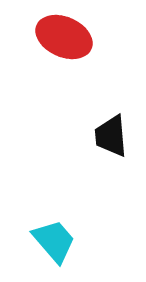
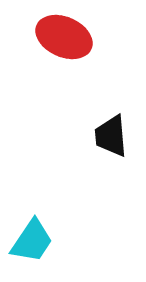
cyan trapezoid: moved 22 px left; rotated 75 degrees clockwise
